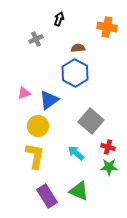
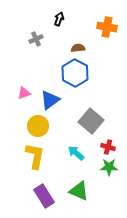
blue triangle: moved 1 px right
purple rectangle: moved 3 px left
